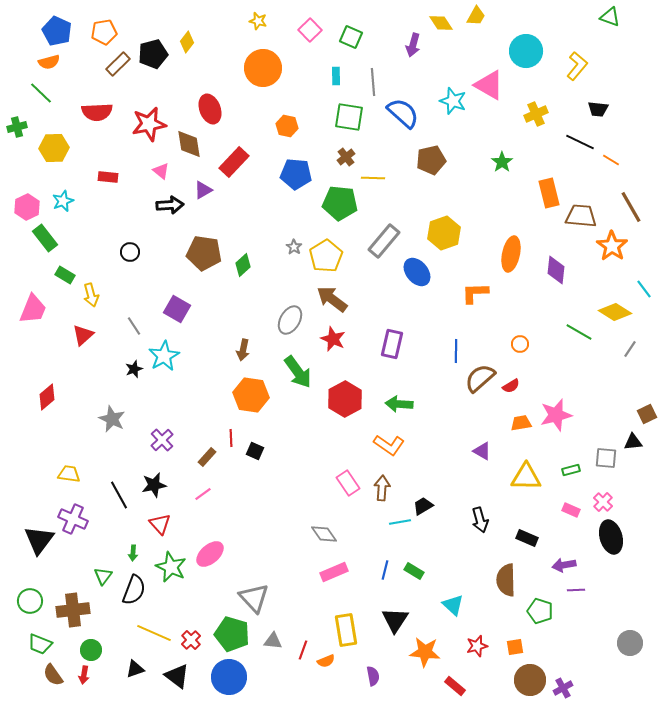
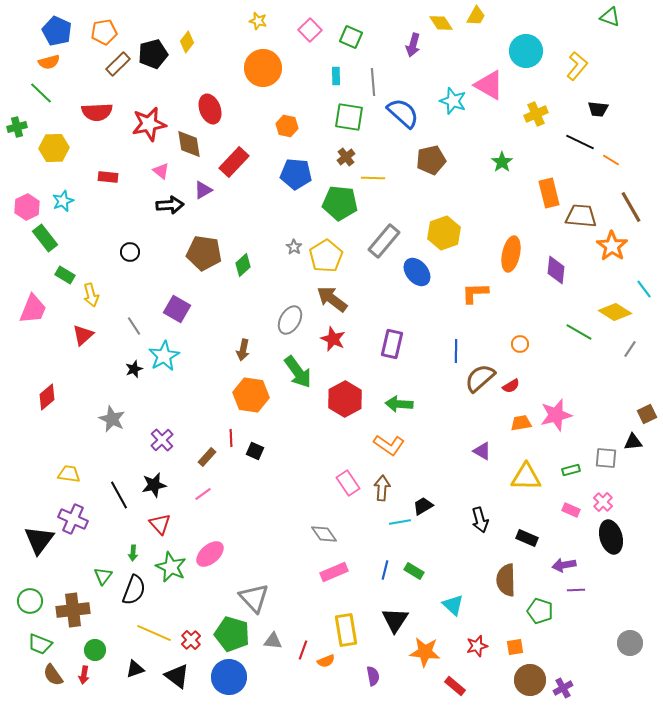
green circle at (91, 650): moved 4 px right
